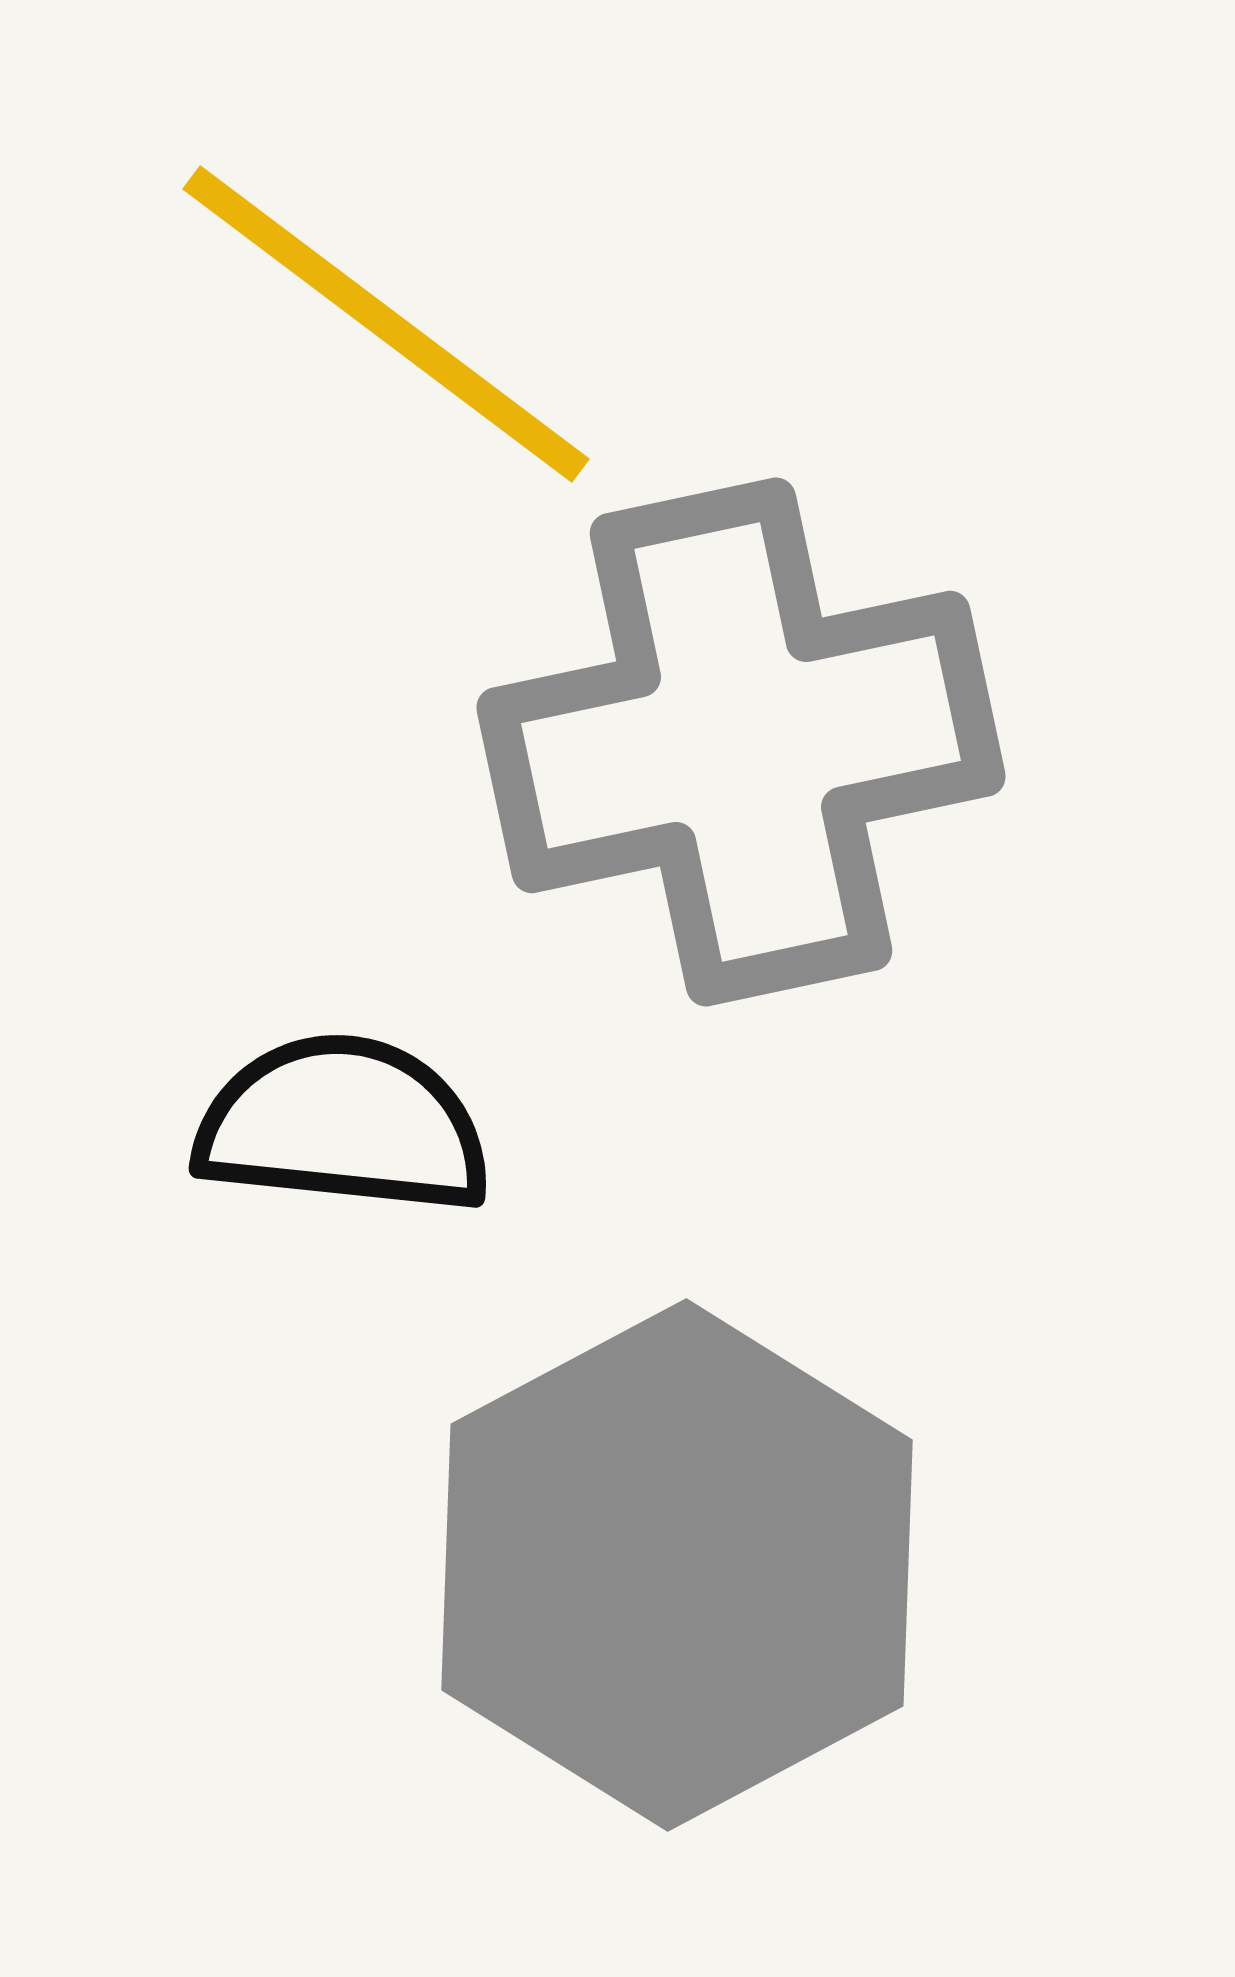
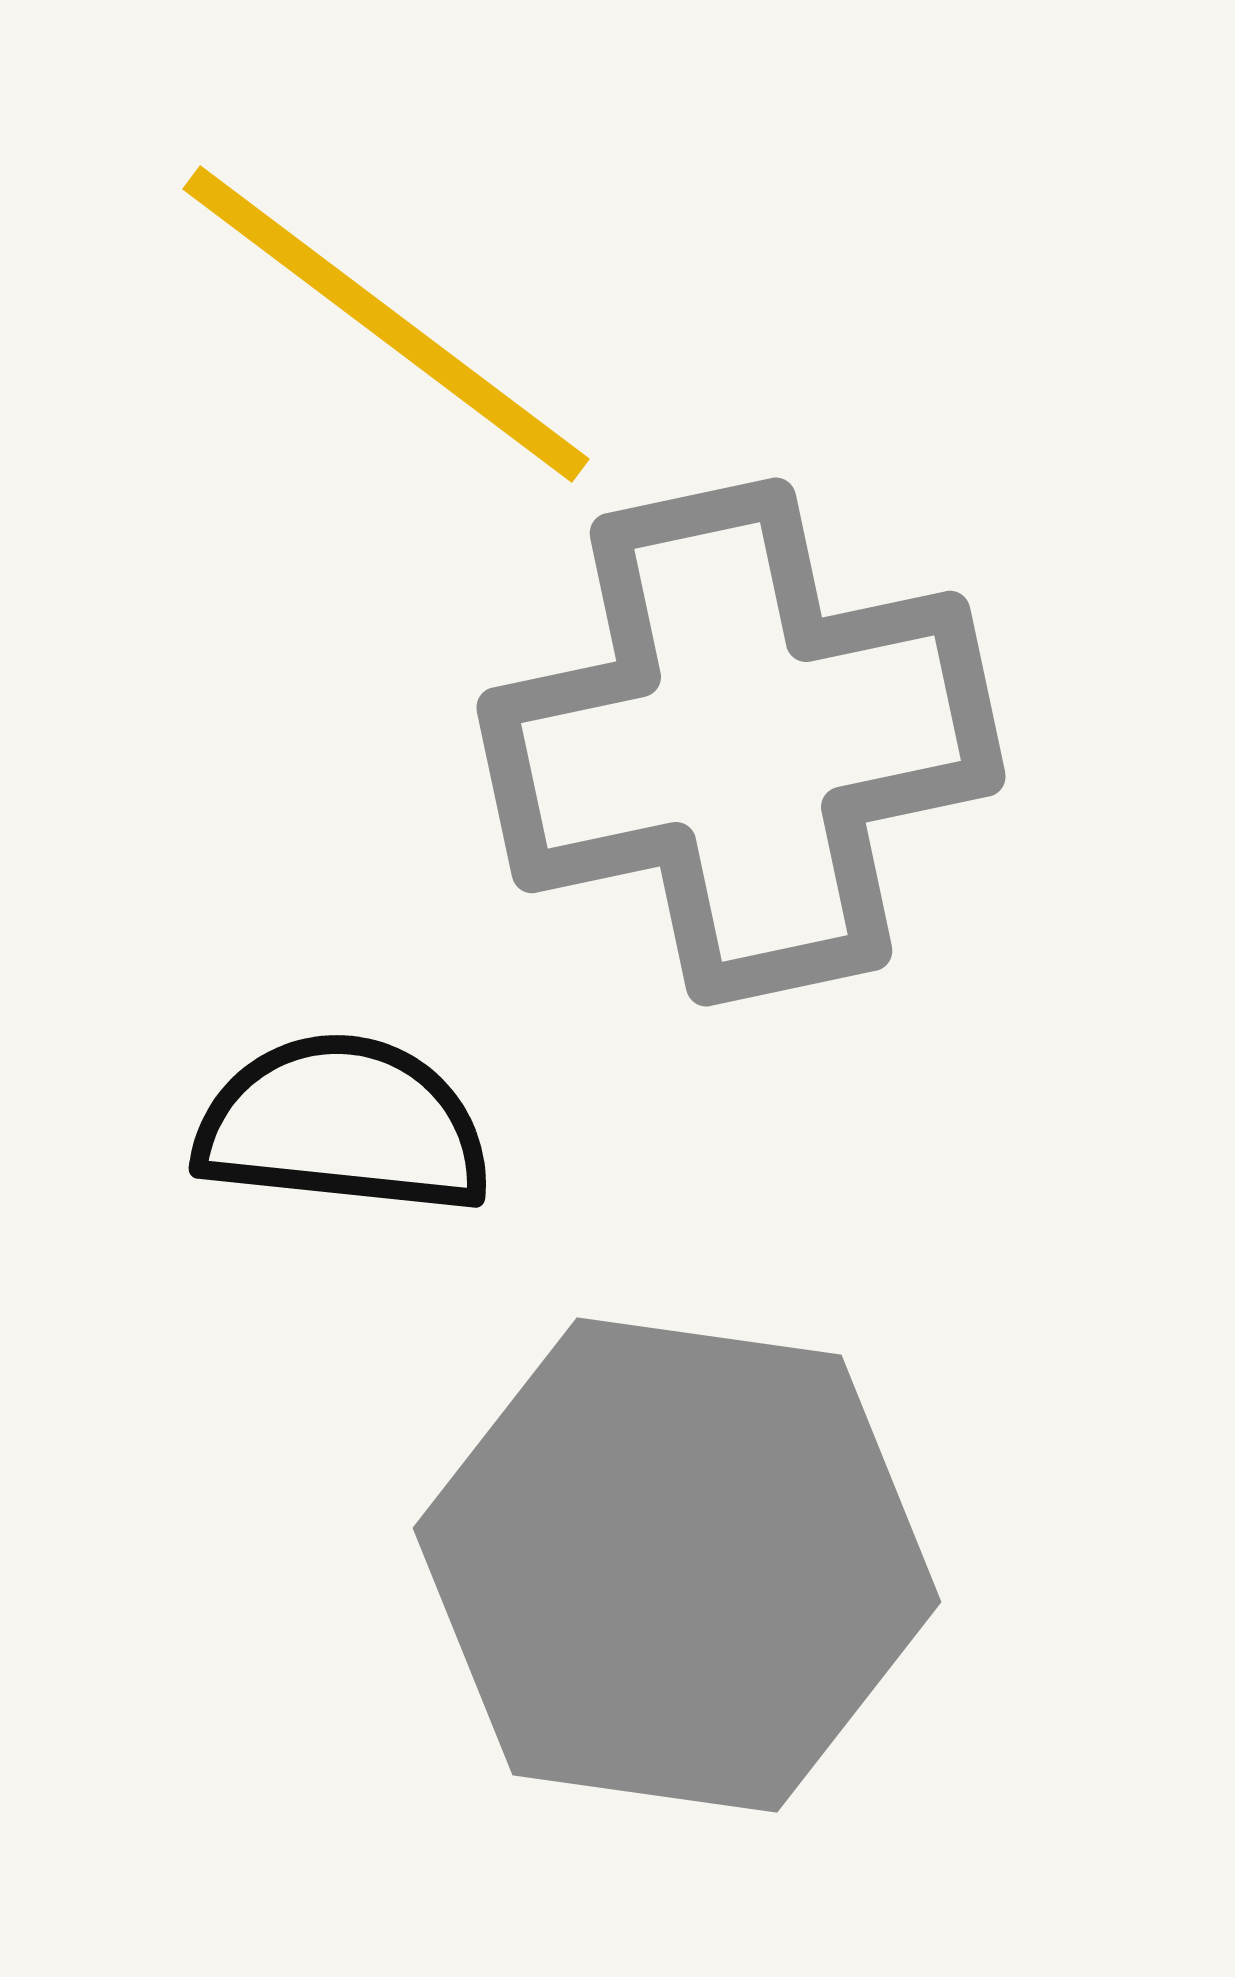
gray hexagon: rotated 24 degrees counterclockwise
